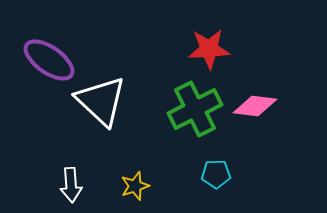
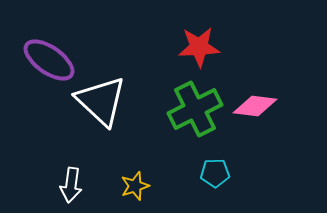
red star: moved 10 px left, 2 px up
cyan pentagon: moved 1 px left, 1 px up
white arrow: rotated 12 degrees clockwise
